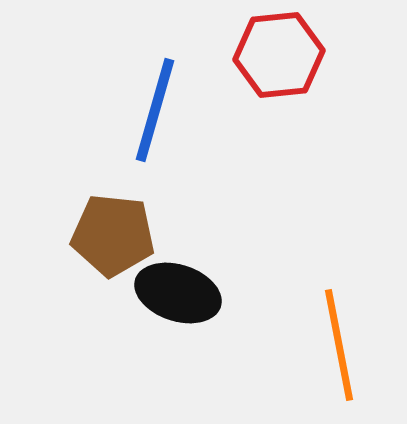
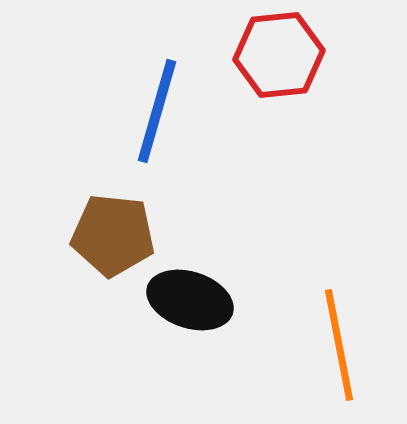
blue line: moved 2 px right, 1 px down
black ellipse: moved 12 px right, 7 px down
